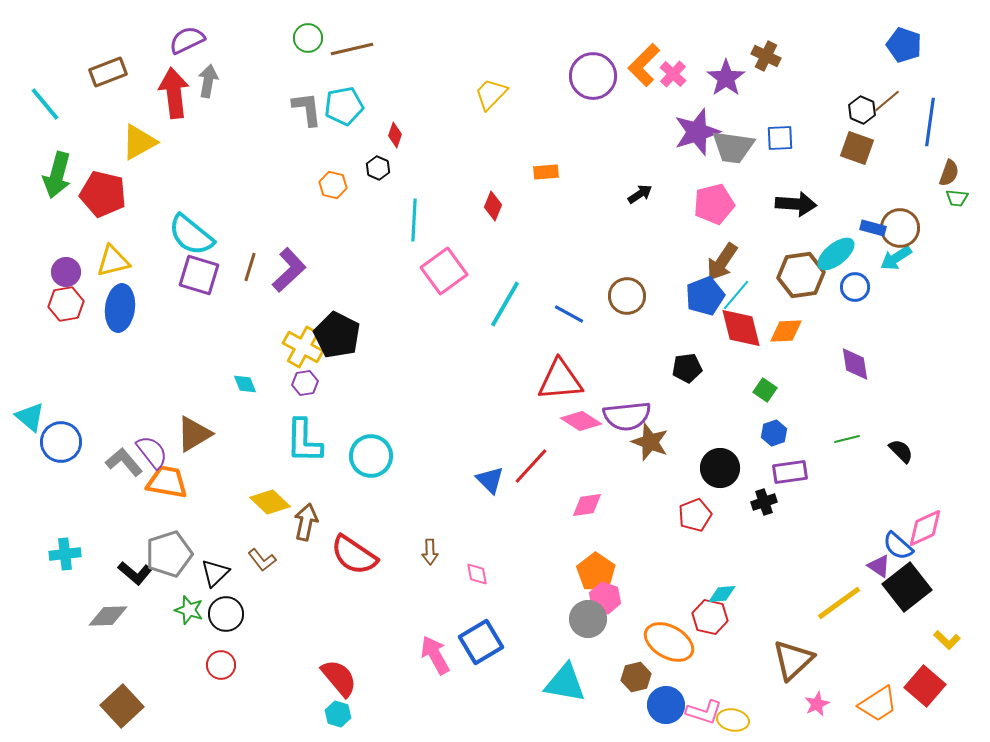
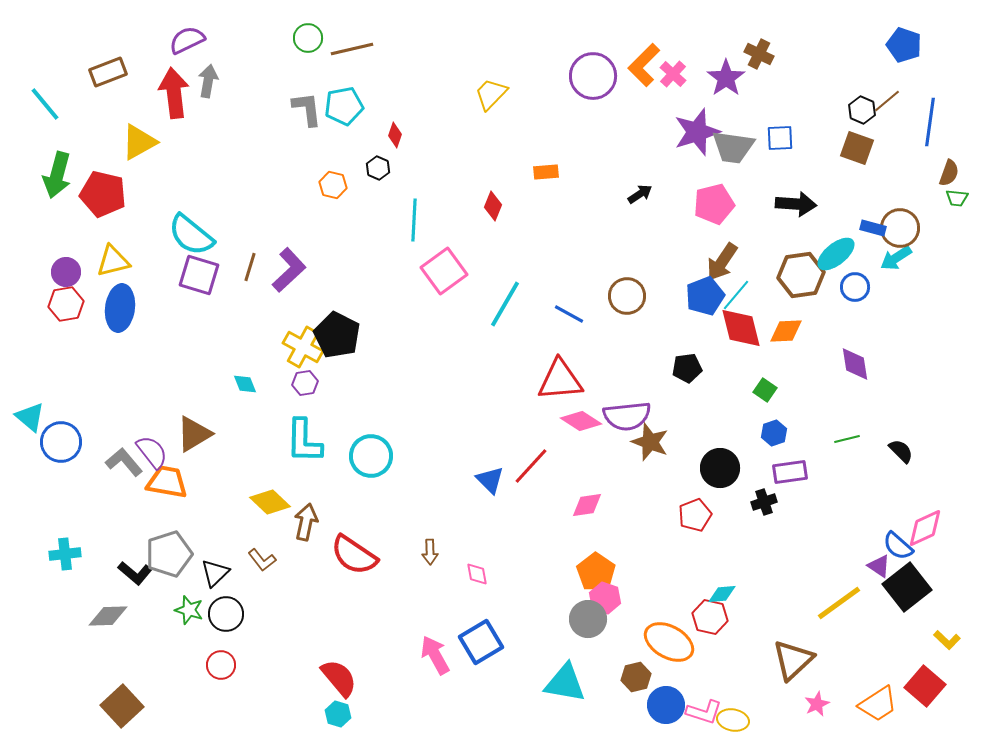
brown cross at (766, 56): moved 7 px left, 2 px up
